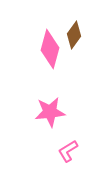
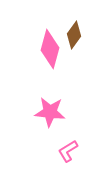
pink star: rotated 12 degrees clockwise
